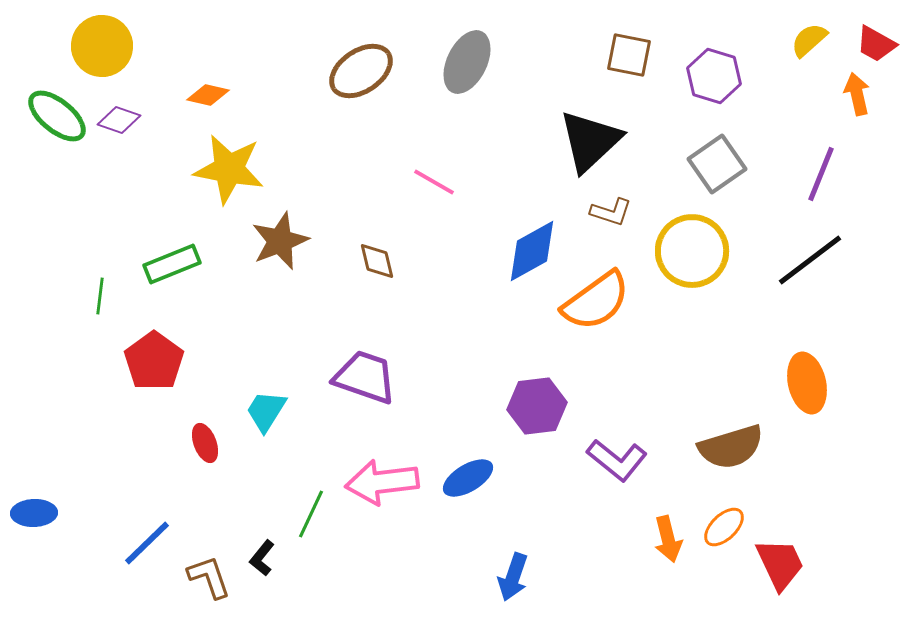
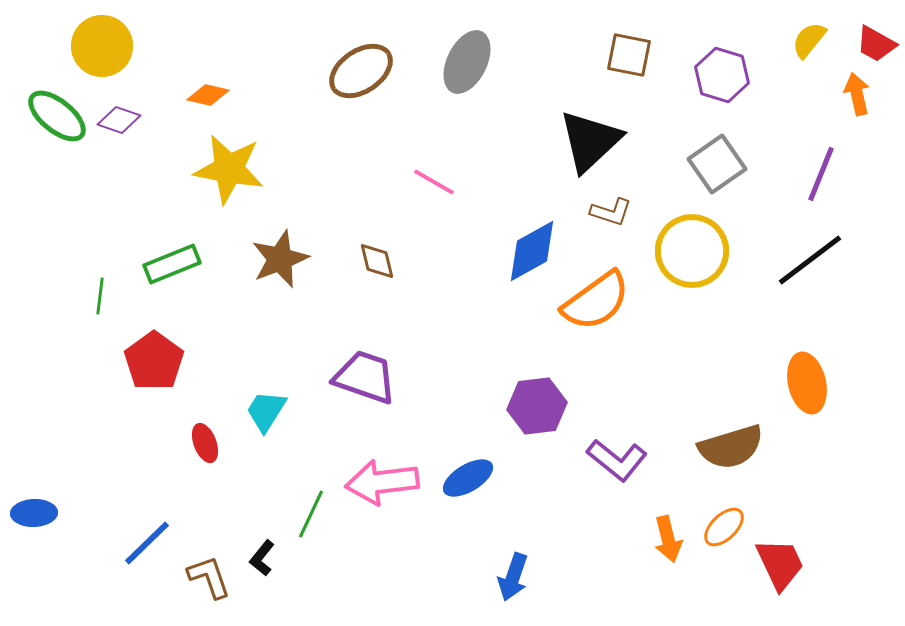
yellow semicircle at (809, 40): rotated 9 degrees counterclockwise
purple hexagon at (714, 76): moved 8 px right, 1 px up
brown star at (280, 241): moved 18 px down
